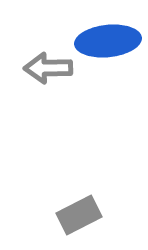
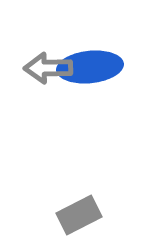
blue ellipse: moved 18 px left, 26 px down
